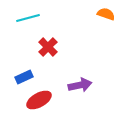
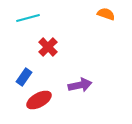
blue rectangle: rotated 30 degrees counterclockwise
